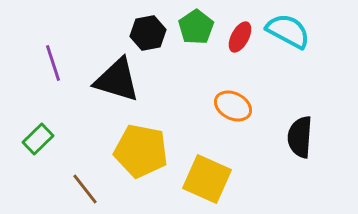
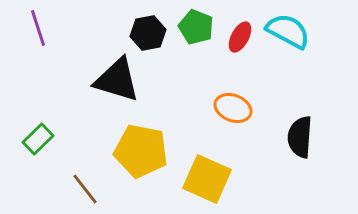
green pentagon: rotated 16 degrees counterclockwise
purple line: moved 15 px left, 35 px up
orange ellipse: moved 2 px down; rotated 6 degrees counterclockwise
